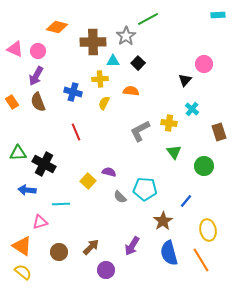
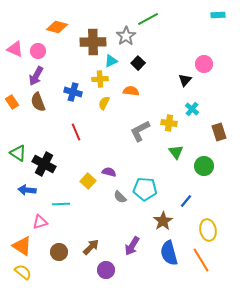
cyan triangle at (113, 61): moved 2 px left; rotated 24 degrees counterclockwise
green triangle at (174, 152): moved 2 px right
green triangle at (18, 153): rotated 36 degrees clockwise
